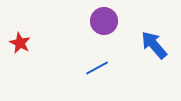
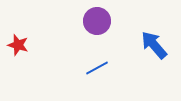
purple circle: moved 7 px left
red star: moved 2 px left, 2 px down; rotated 10 degrees counterclockwise
